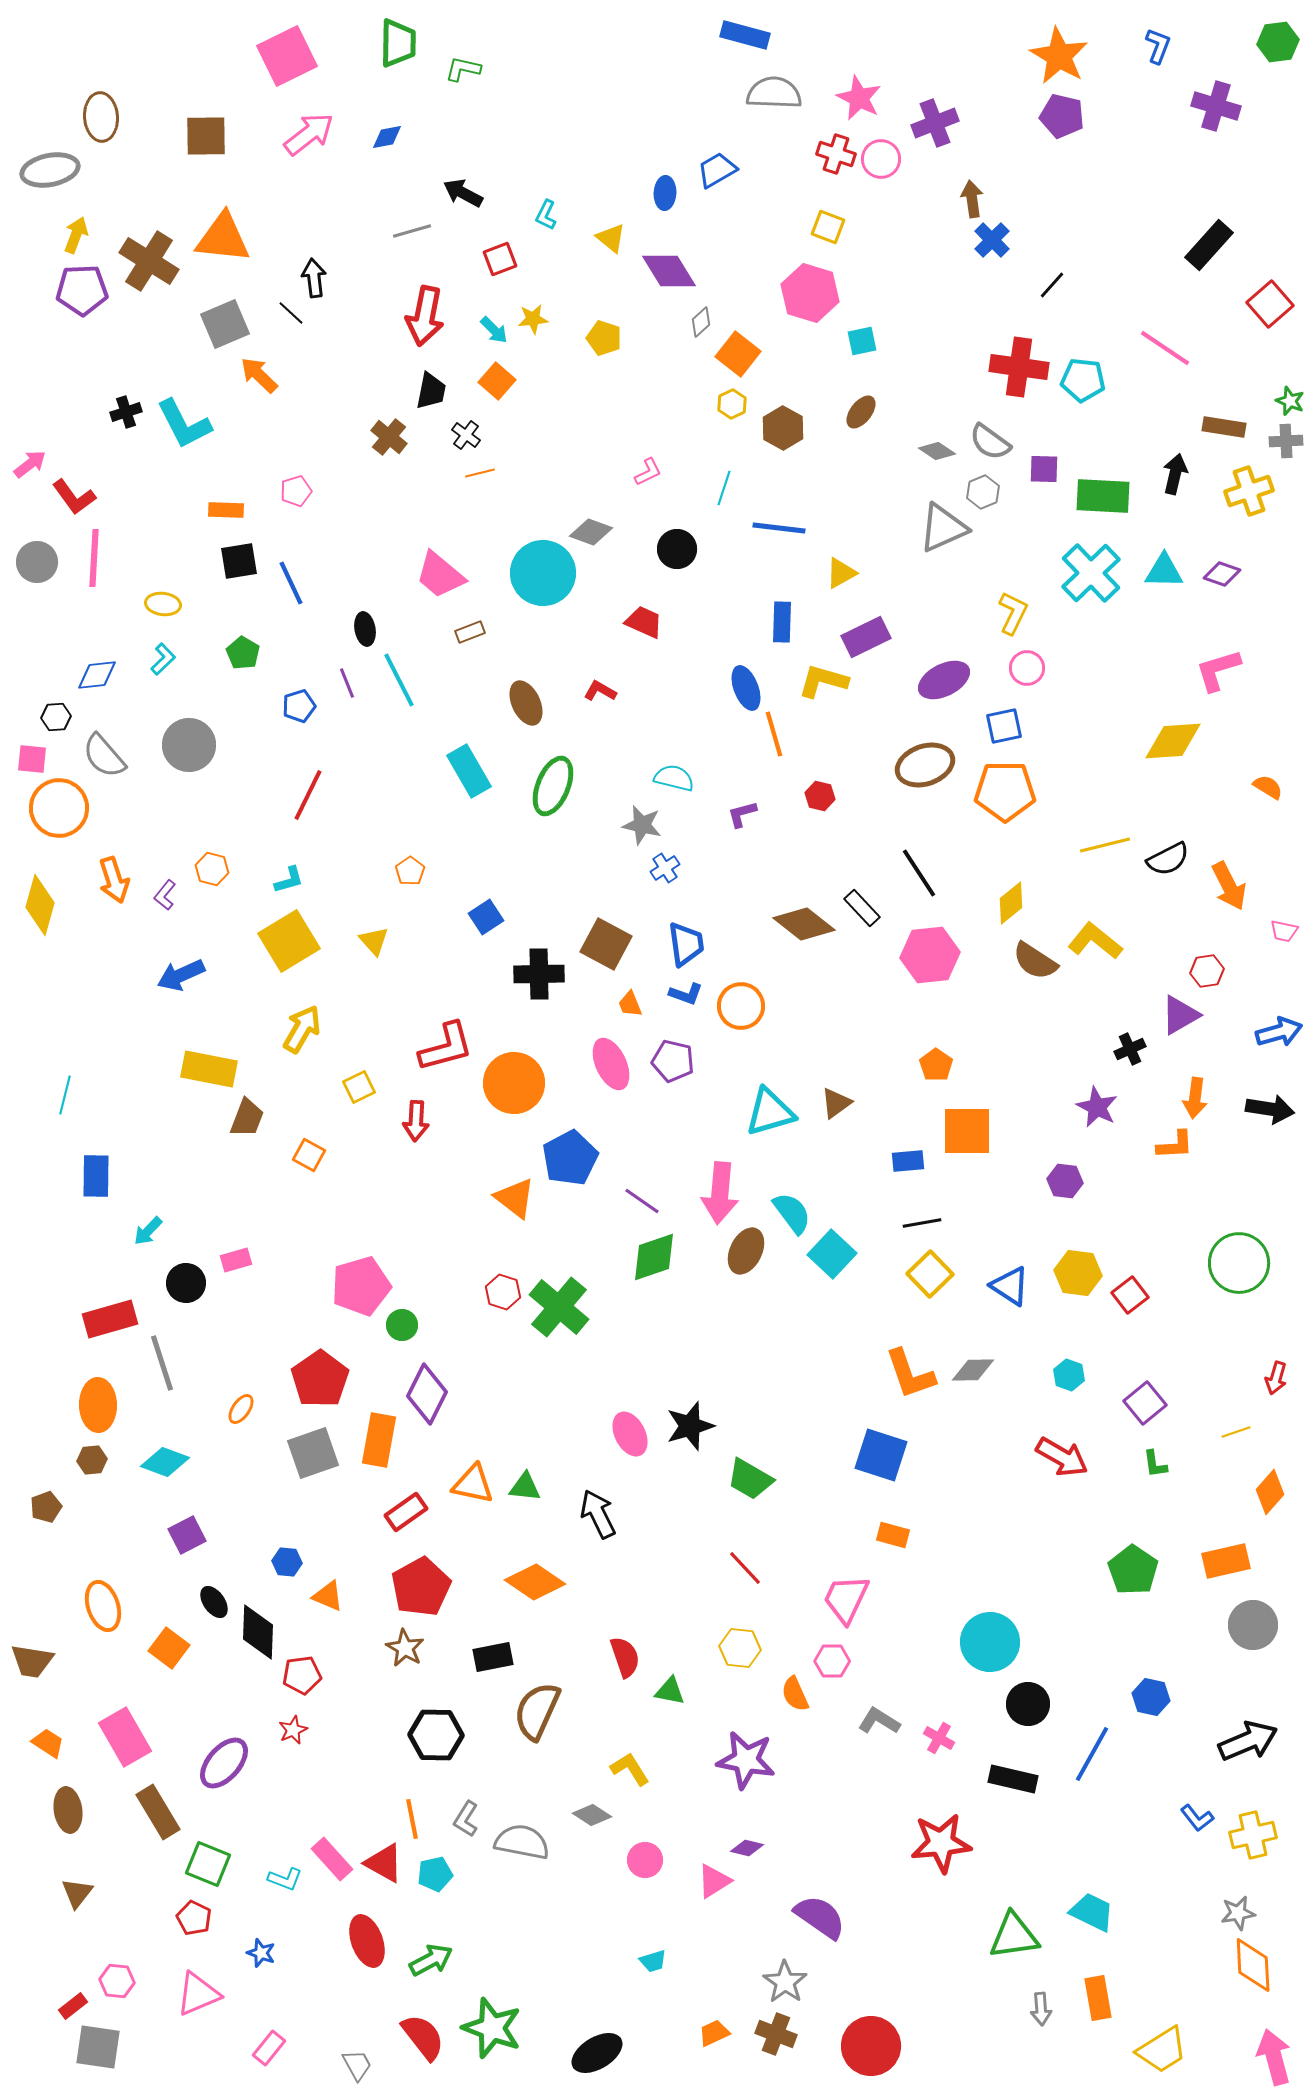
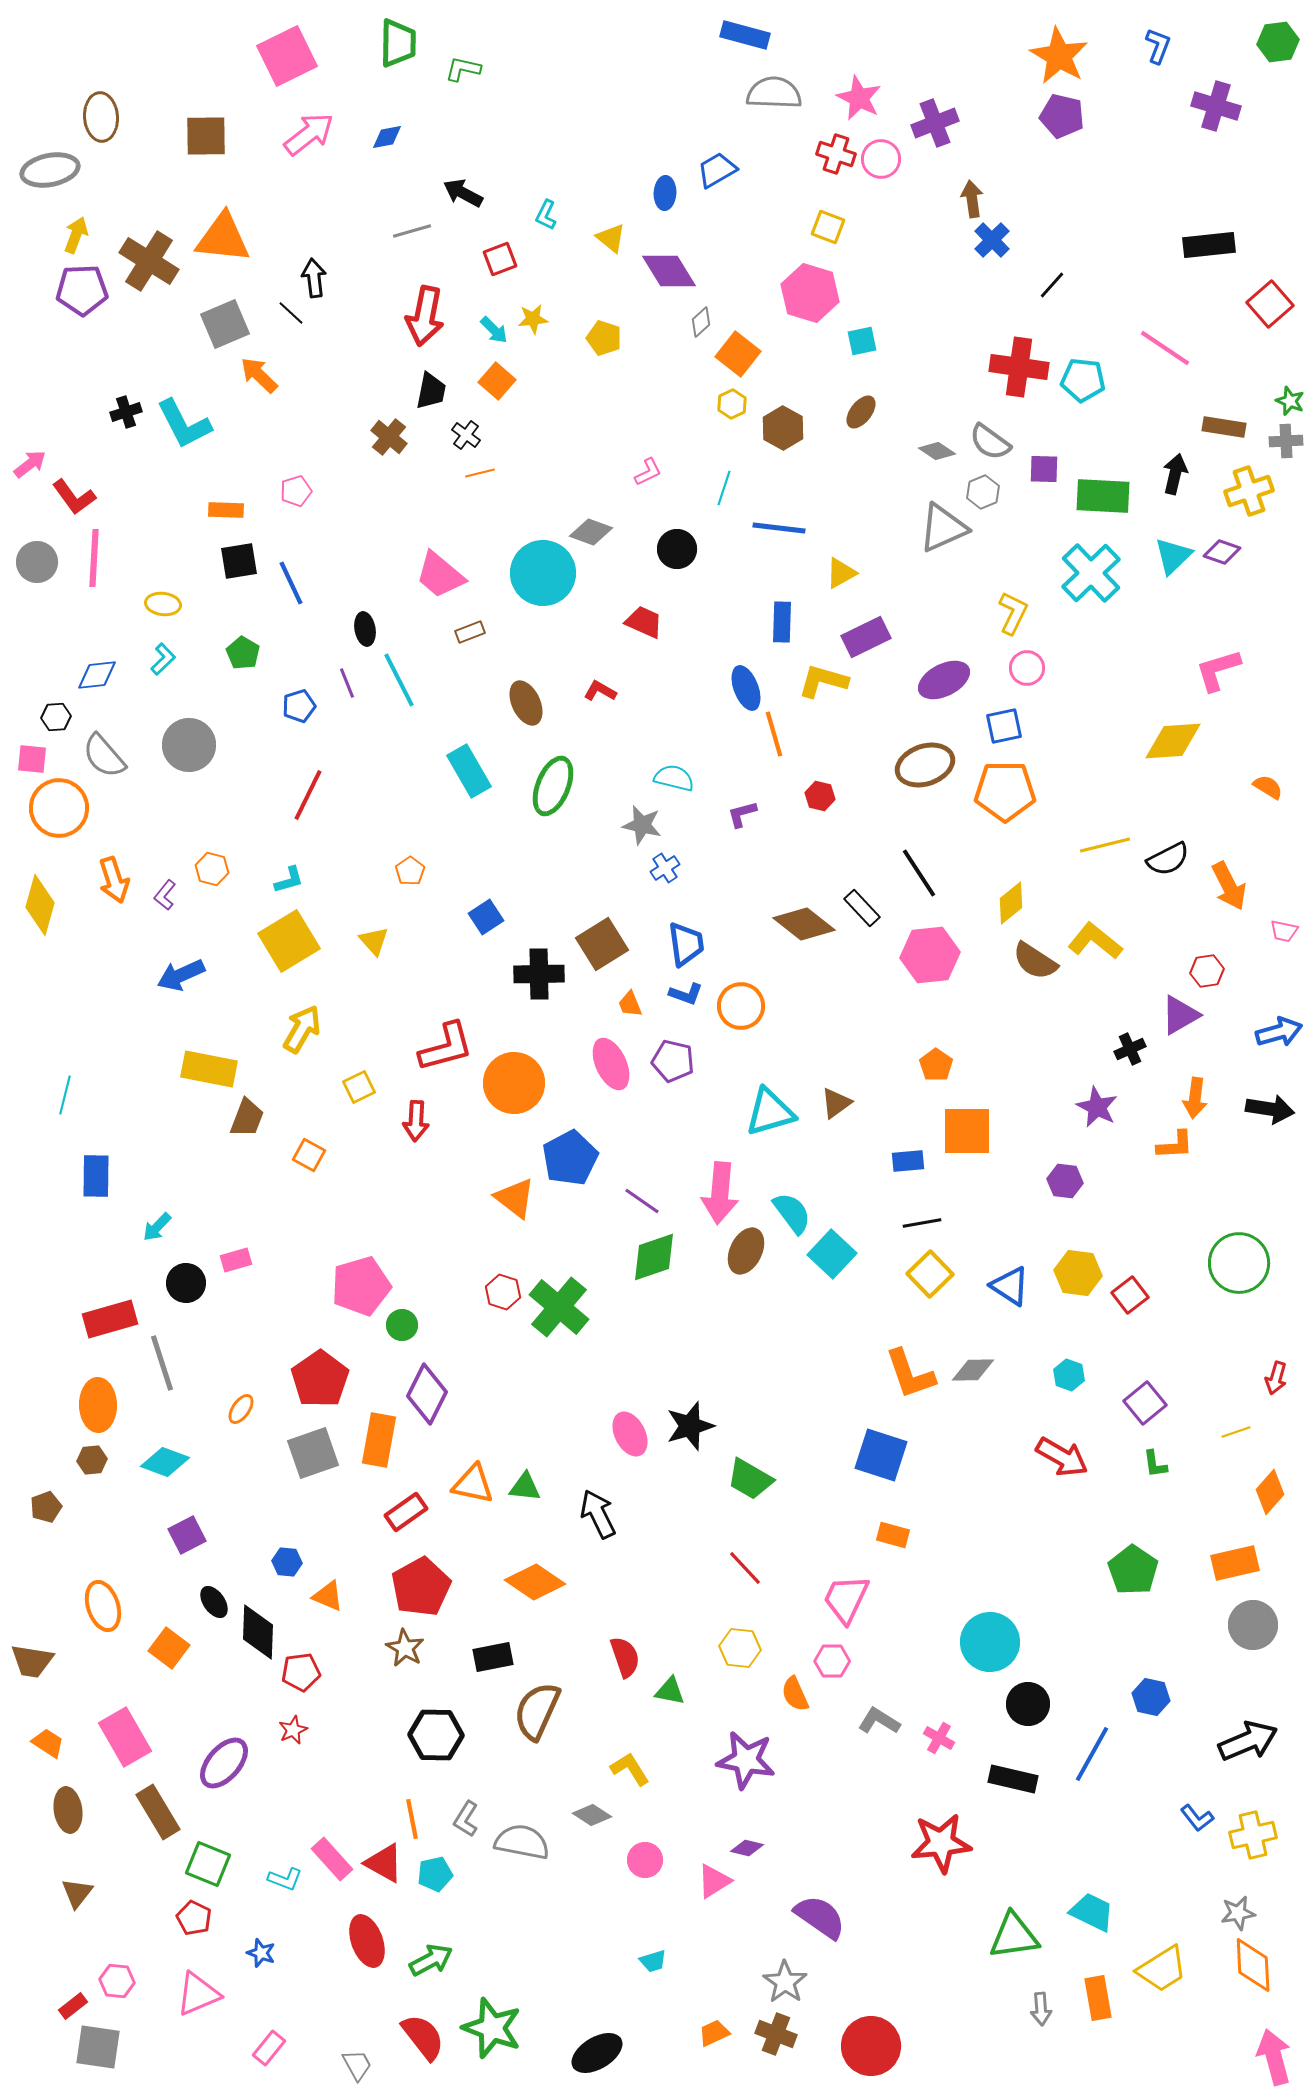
black rectangle at (1209, 245): rotated 42 degrees clockwise
cyan triangle at (1164, 571): moved 9 px right, 15 px up; rotated 45 degrees counterclockwise
purple diamond at (1222, 574): moved 22 px up
brown square at (606, 944): moved 4 px left; rotated 30 degrees clockwise
cyan arrow at (148, 1231): moved 9 px right, 4 px up
orange rectangle at (1226, 1561): moved 9 px right, 2 px down
red pentagon at (302, 1675): moved 1 px left, 3 px up
yellow trapezoid at (1162, 2050): moved 81 px up
